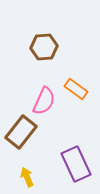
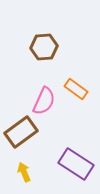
brown rectangle: rotated 16 degrees clockwise
purple rectangle: rotated 32 degrees counterclockwise
yellow arrow: moved 3 px left, 5 px up
